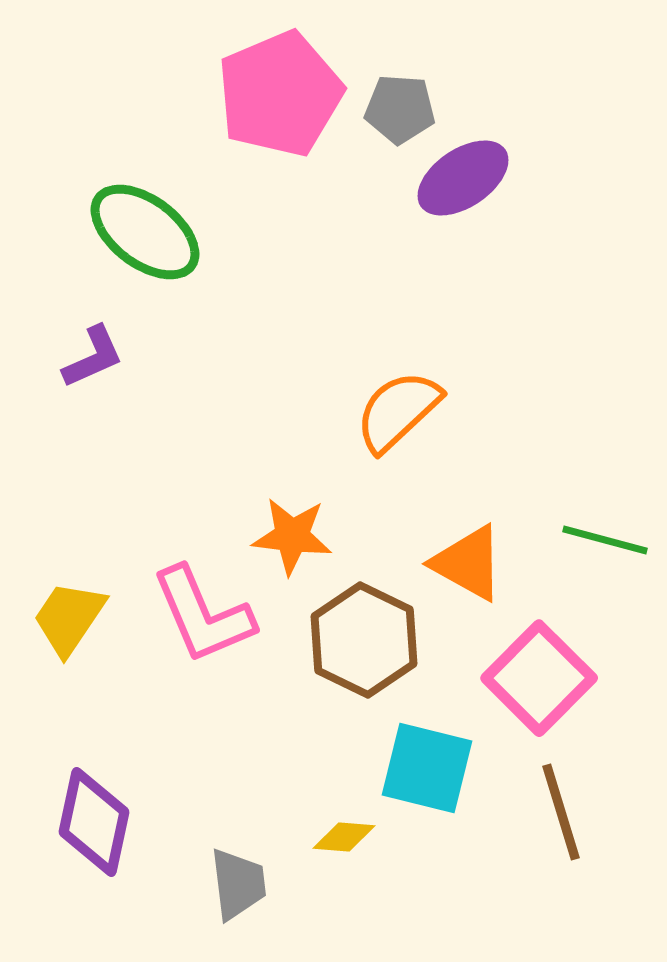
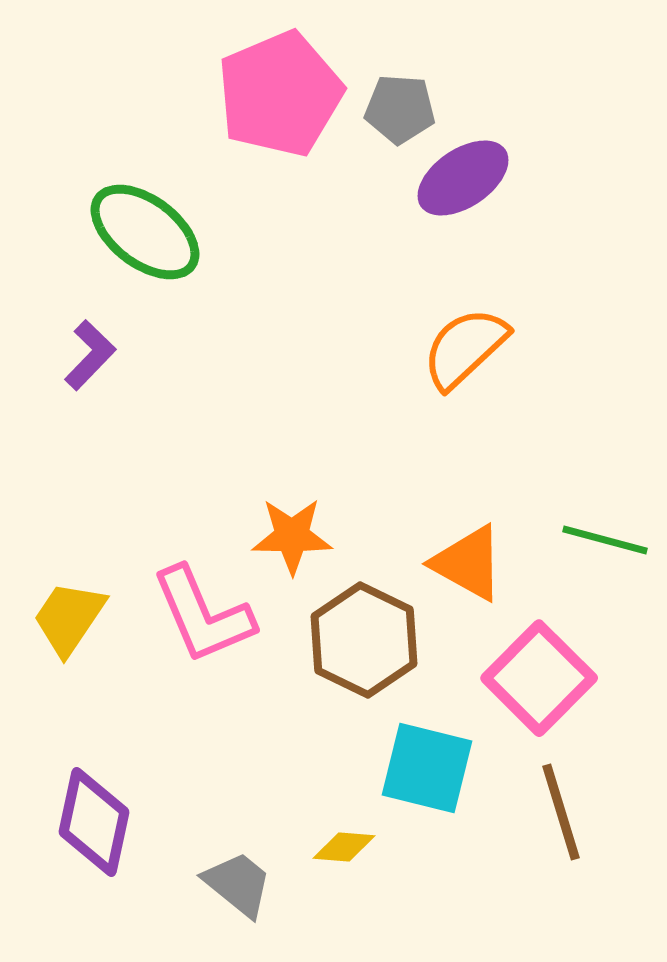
purple L-shape: moved 3 px left, 2 px up; rotated 22 degrees counterclockwise
orange semicircle: moved 67 px right, 63 px up
orange star: rotated 6 degrees counterclockwise
yellow diamond: moved 10 px down
gray trapezoid: rotated 44 degrees counterclockwise
